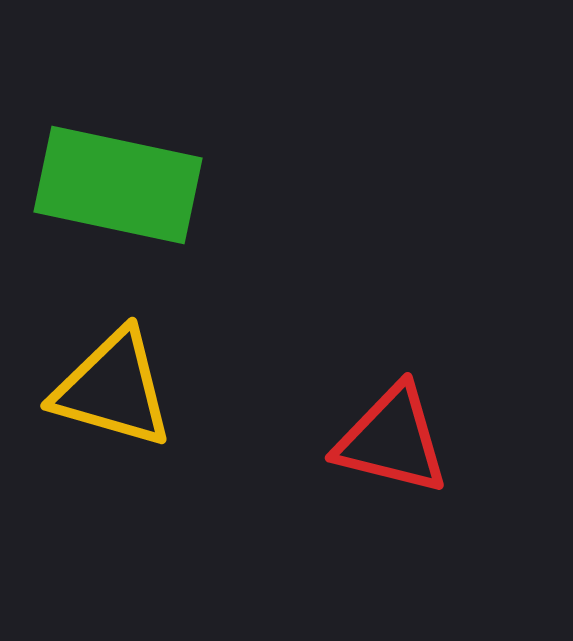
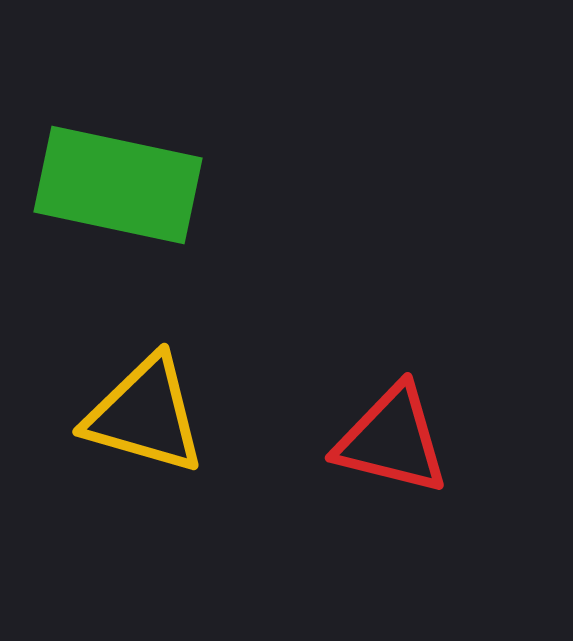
yellow triangle: moved 32 px right, 26 px down
